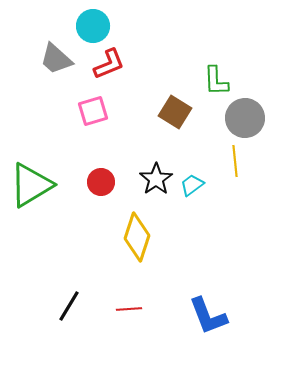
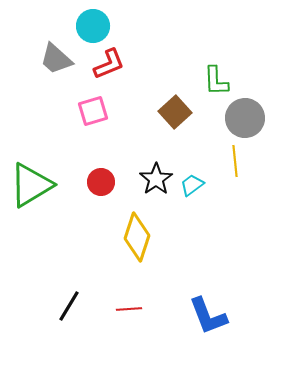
brown square: rotated 16 degrees clockwise
